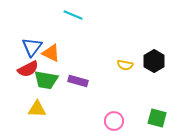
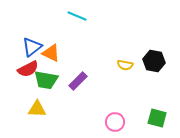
cyan line: moved 4 px right, 1 px down
blue triangle: rotated 15 degrees clockwise
black hexagon: rotated 20 degrees counterclockwise
purple rectangle: rotated 60 degrees counterclockwise
pink circle: moved 1 px right, 1 px down
